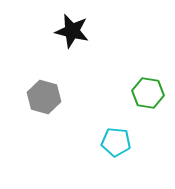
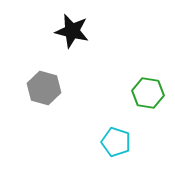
gray hexagon: moved 9 px up
cyan pentagon: rotated 12 degrees clockwise
